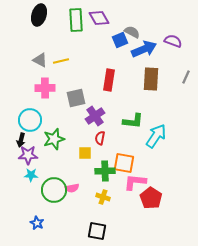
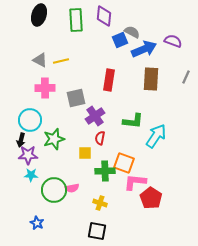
purple diamond: moved 5 px right, 2 px up; rotated 35 degrees clockwise
orange square: rotated 10 degrees clockwise
yellow cross: moved 3 px left, 6 px down
